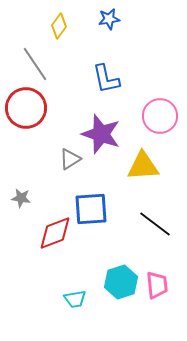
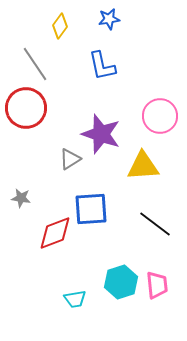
yellow diamond: moved 1 px right
blue L-shape: moved 4 px left, 13 px up
